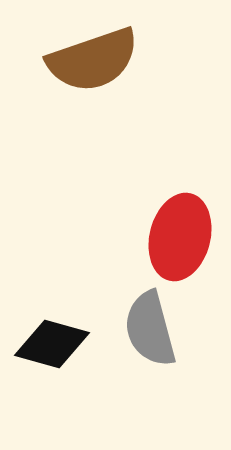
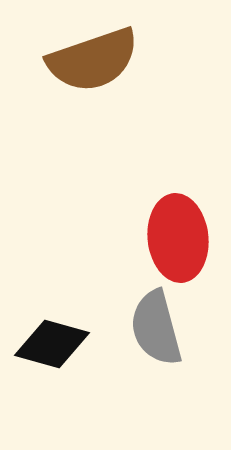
red ellipse: moved 2 px left, 1 px down; rotated 20 degrees counterclockwise
gray semicircle: moved 6 px right, 1 px up
